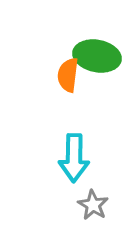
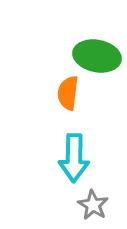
orange semicircle: moved 18 px down
